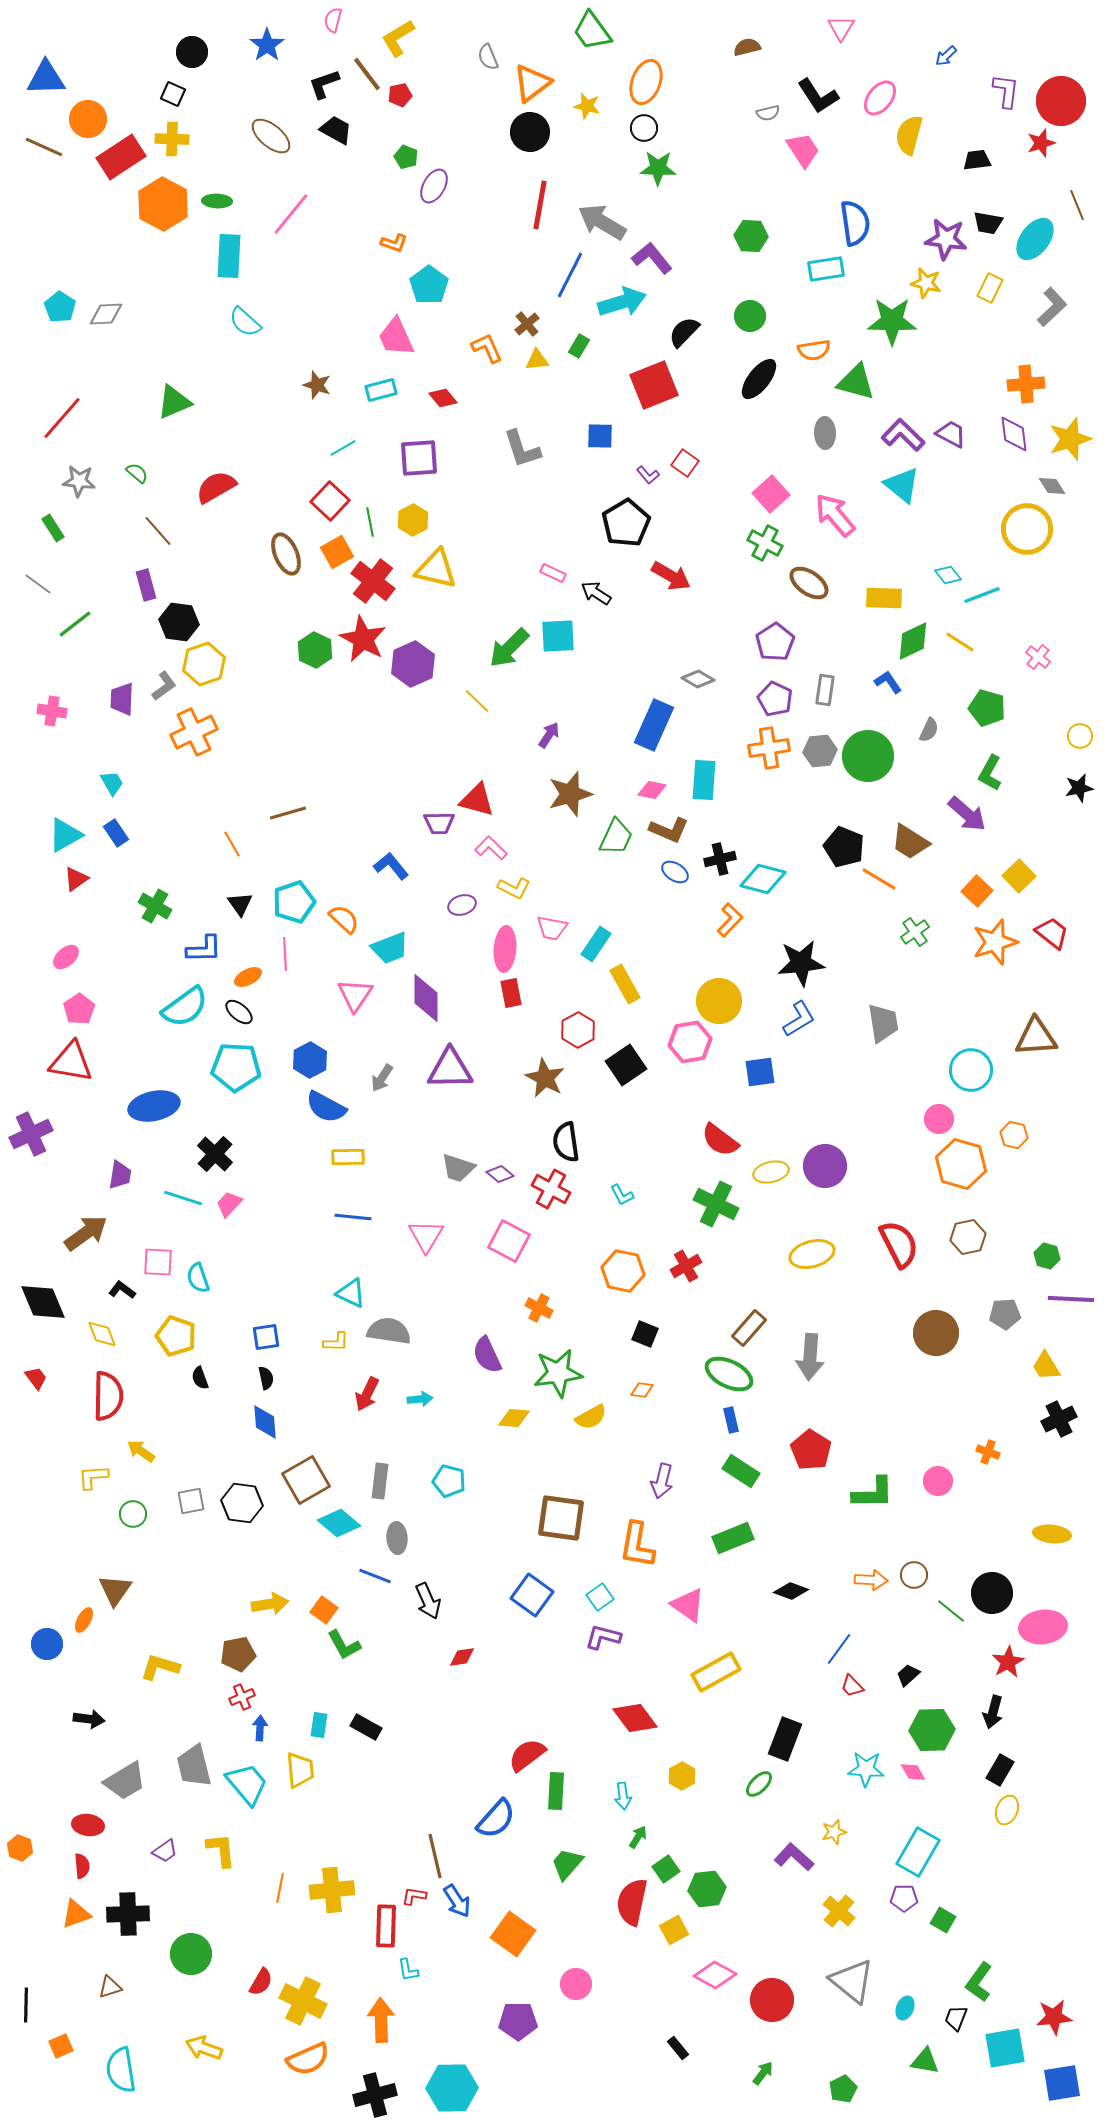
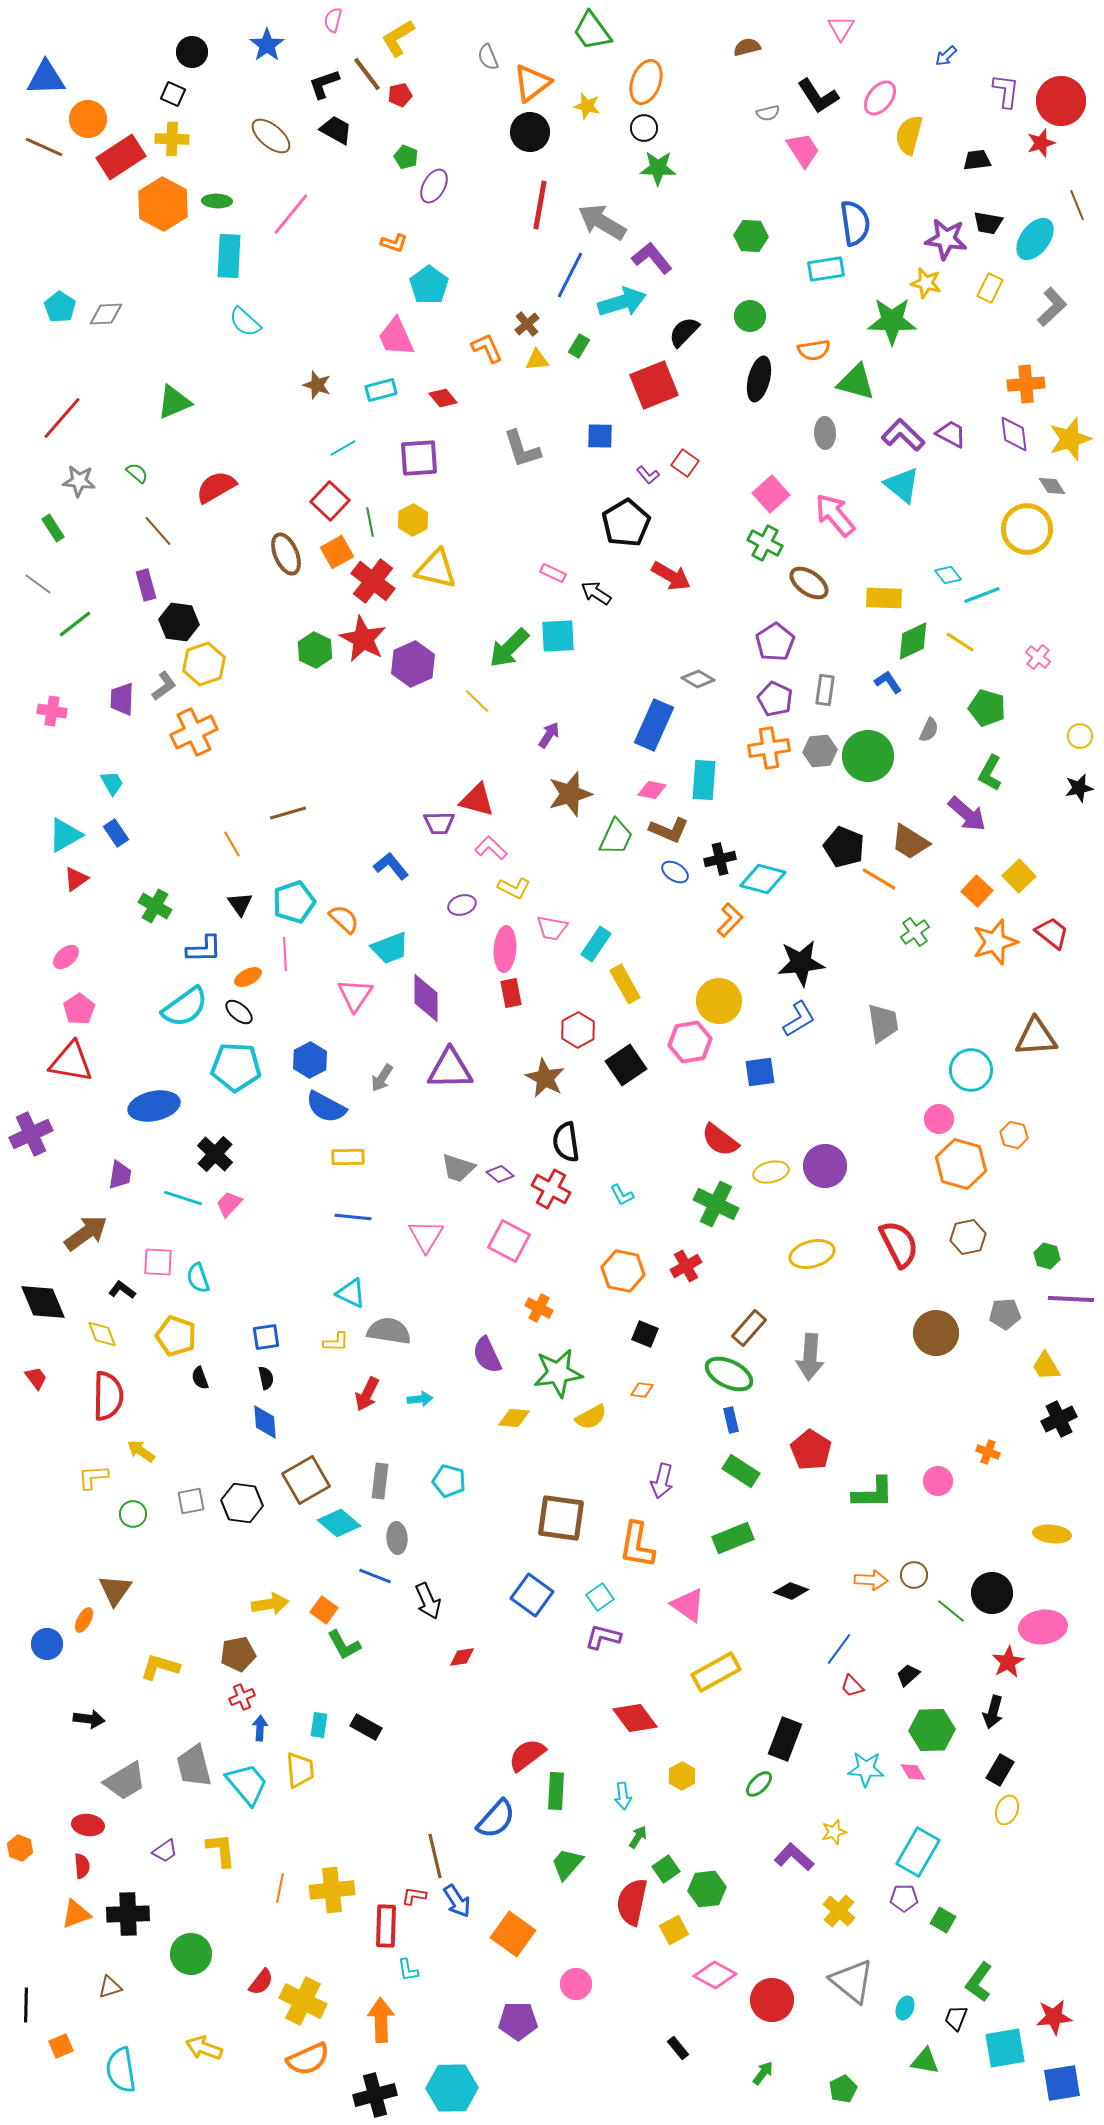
black ellipse at (759, 379): rotated 24 degrees counterclockwise
red semicircle at (261, 1982): rotated 8 degrees clockwise
